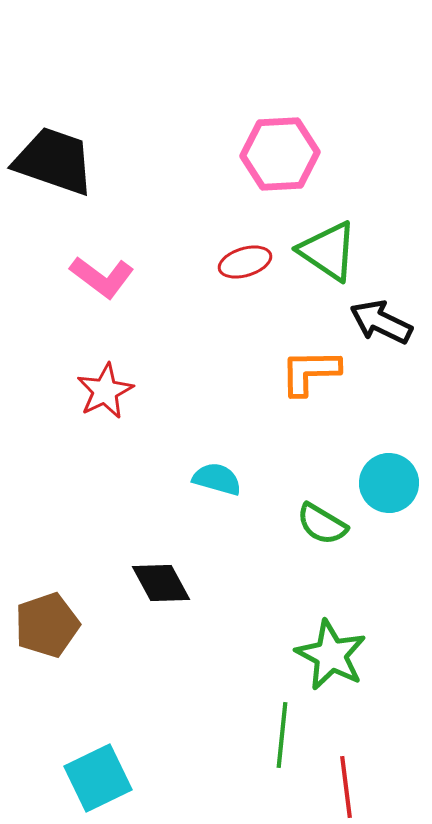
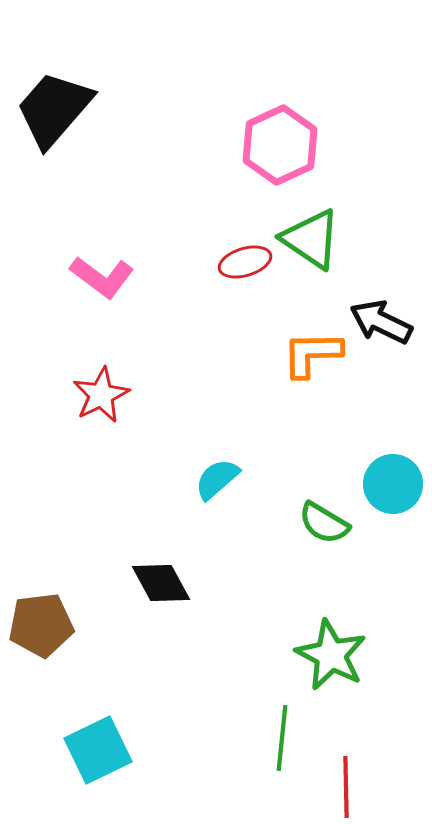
pink hexagon: moved 9 px up; rotated 22 degrees counterclockwise
black trapezoid: moved 52 px up; rotated 68 degrees counterclockwise
green triangle: moved 17 px left, 12 px up
orange L-shape: moved 2 px right, 18 px up
red star: moved 4 px left, 4 px down
cyan semicircle: rotated 57 degrees counterclockwise
cyan circle: moved 4 px right, 1 px down
green semicircle: moved 2 px right, 1 px up
brown pentagon: moved 6 px left; rotated 12 degrees clockwise
green line: moved 3 px down
cyan square: moved 28 px up
red line: rotated 6 degrees clockwise
